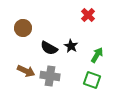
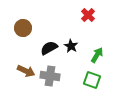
black semicircle: rotated 120 degrees clockwise
